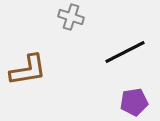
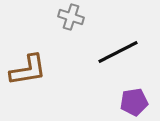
black line: moved 7 px left
